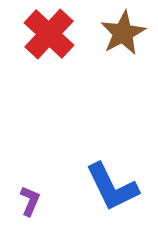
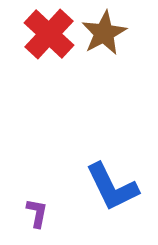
brown star: moved 19 px left
purple L-shape: moved 7 px right, 12 px down; rotated 12 degrees counterclockwise
